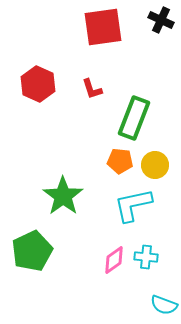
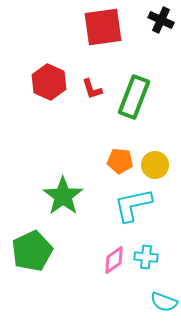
red hexagon: moved 11 px right, 2 px up
green rectangle: moved 21 px up
cyan semicircle: moved 3 px up
